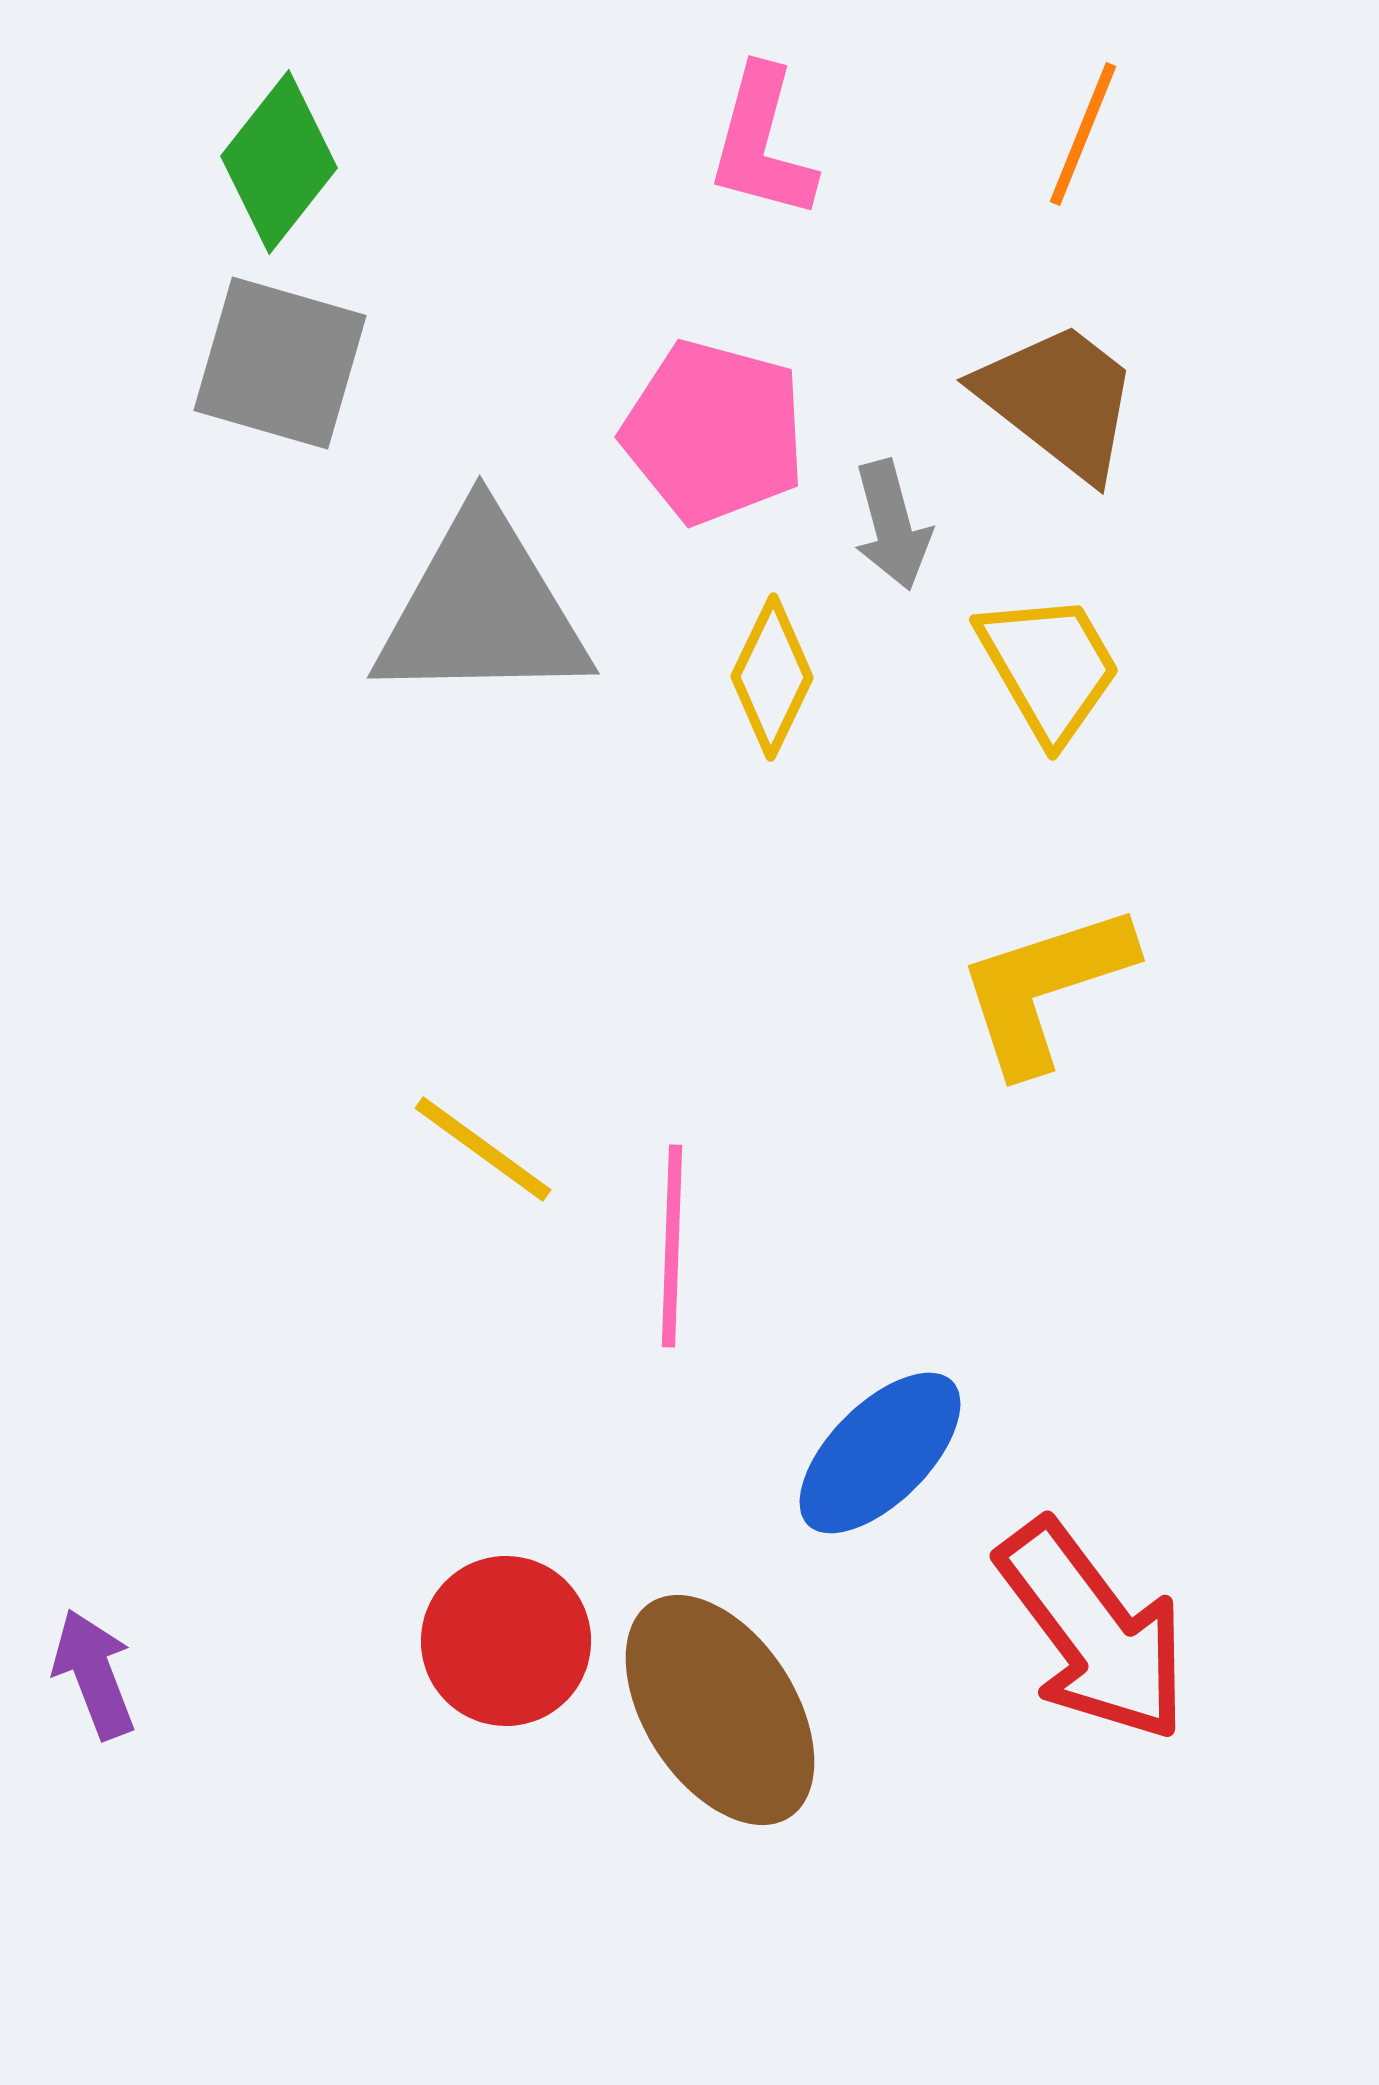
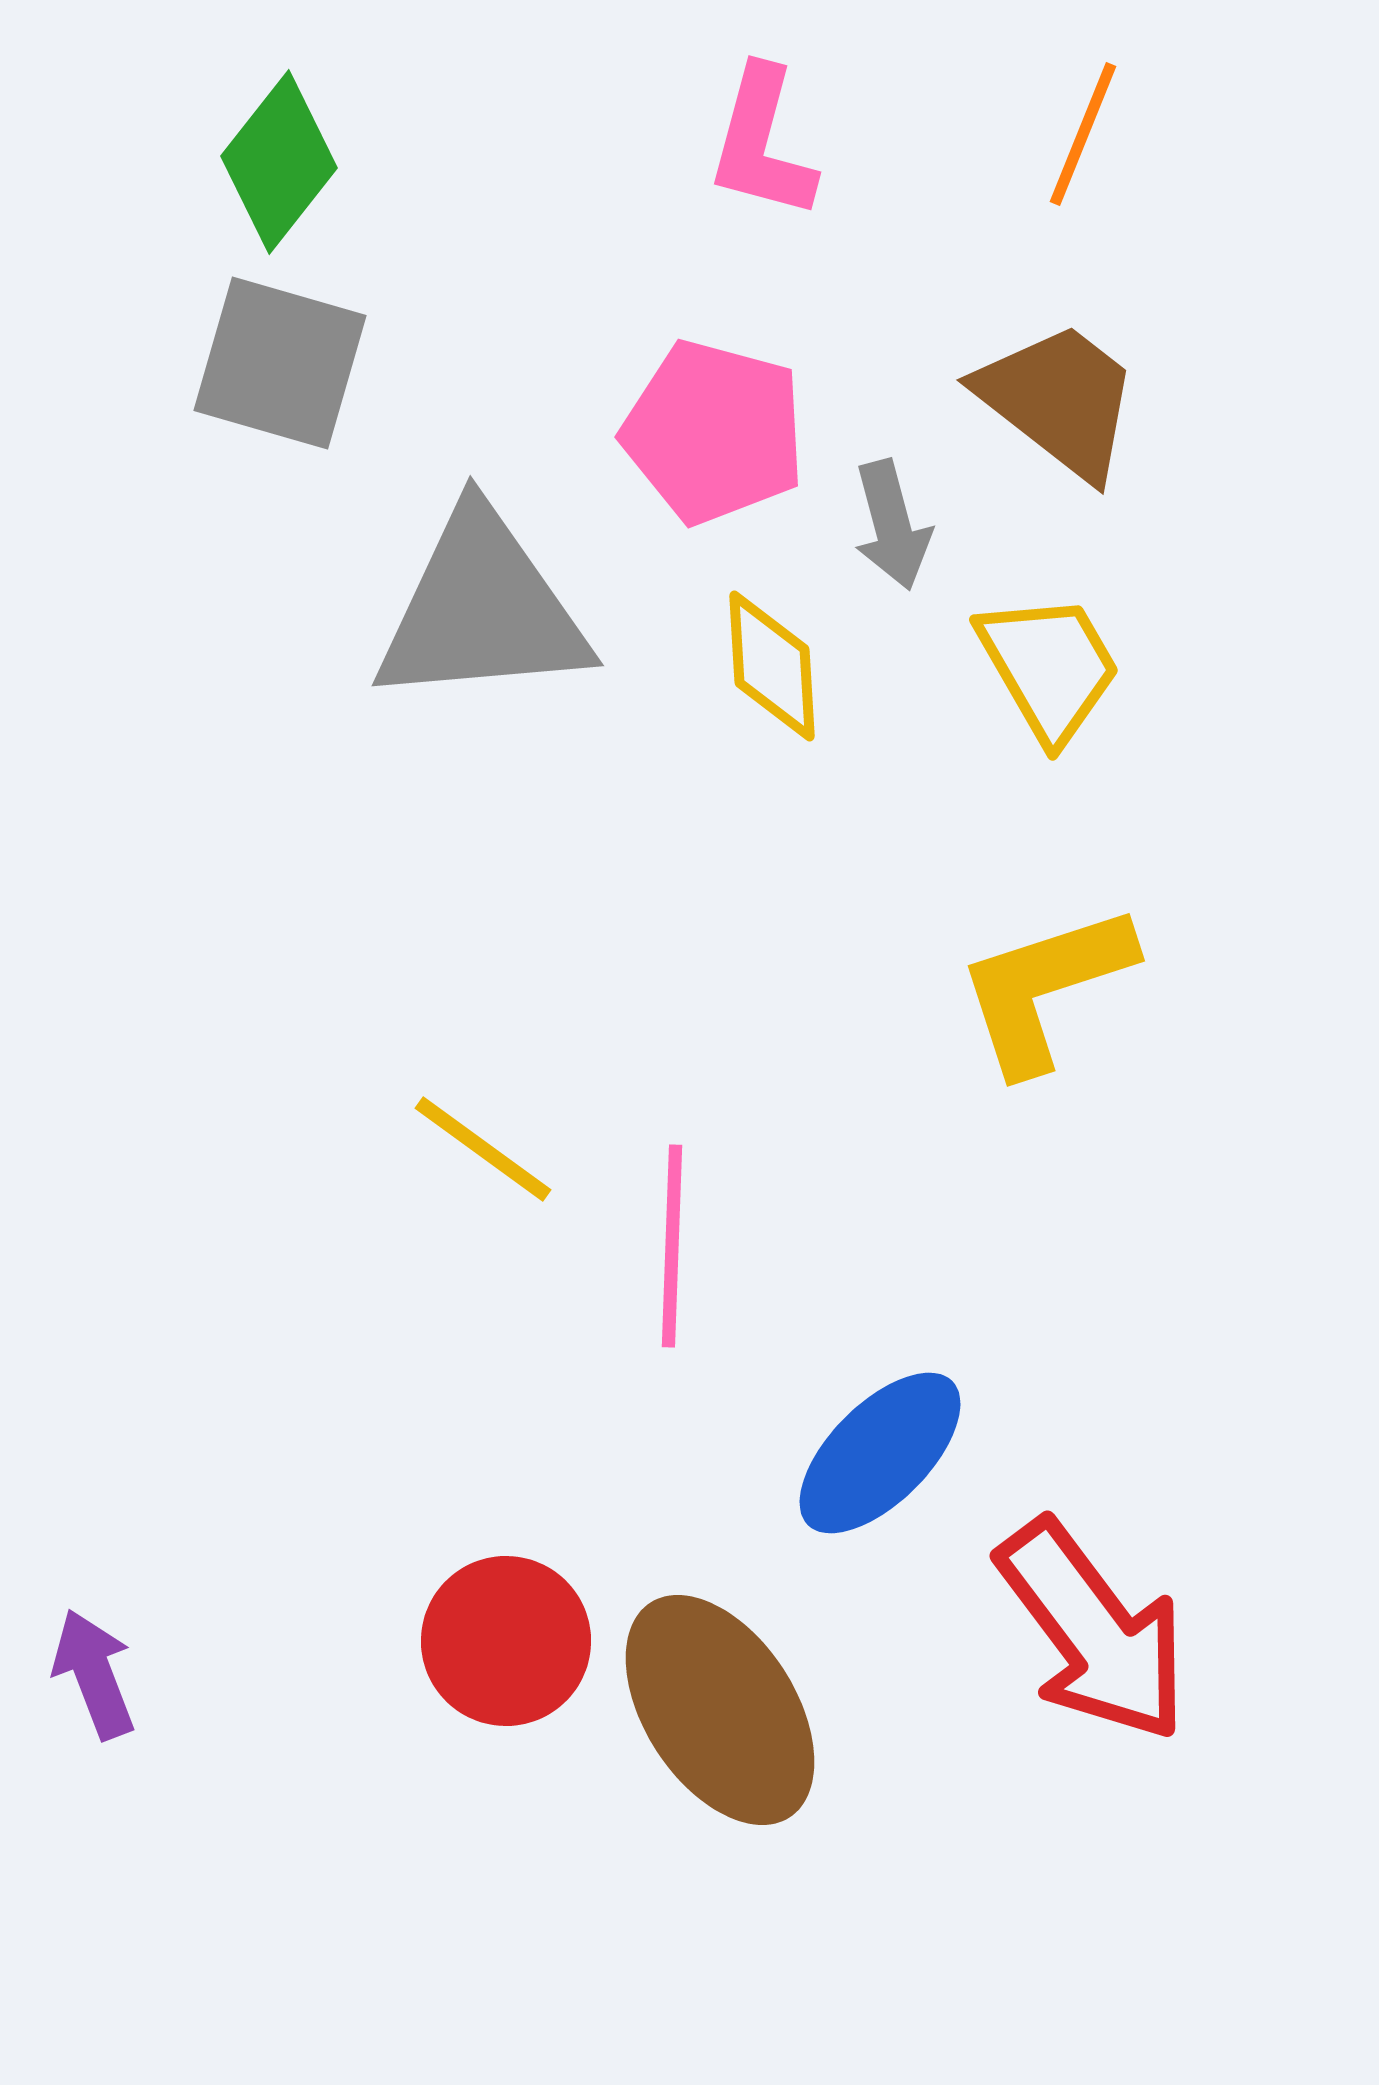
gray triangle: rotated 4 degrees counterclockwise
yellow diamond: moved 11 px up; rotated 29 degrees counterclockwise
